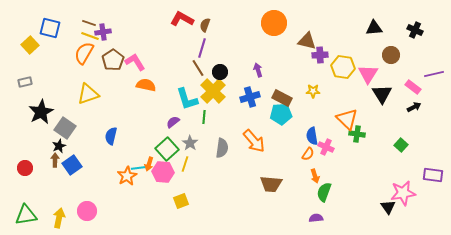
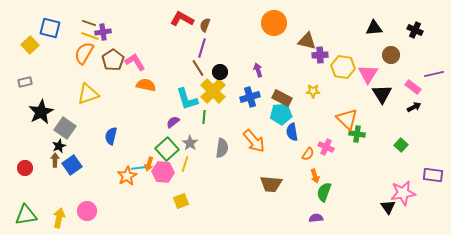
blue semicircle at (312, 136): moved 20 px left, 4 px up
